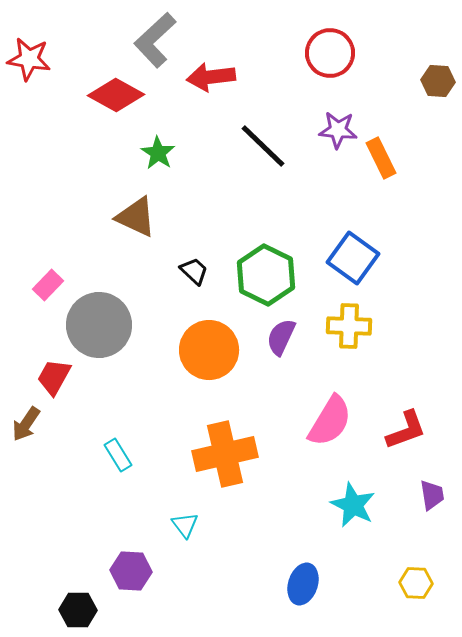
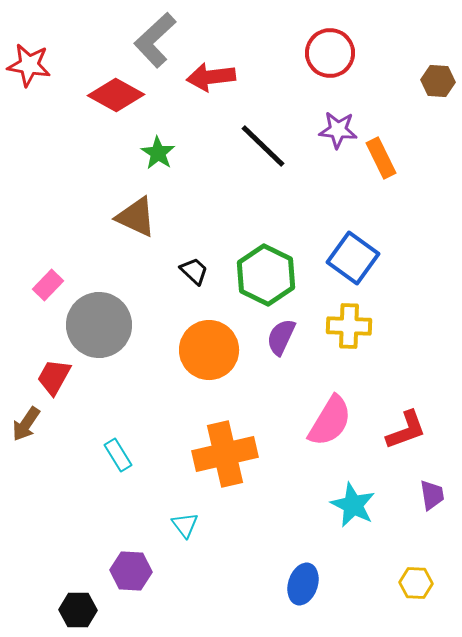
red star: moved 6 px down
